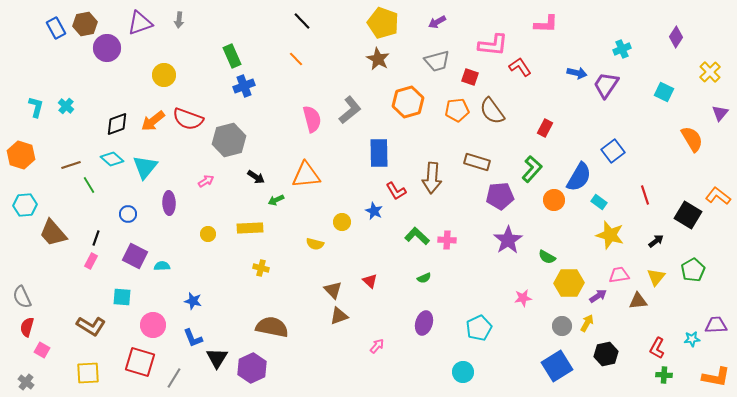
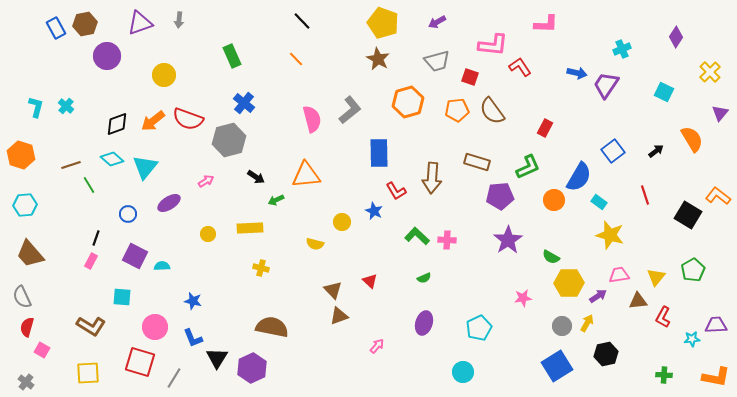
purple circle at (107, 48): moved 8 px down
blue cross at (244, 86): moved 17 px down; rotated 30 degrees counterclockwise
green L-shape at (532, 169): moved 4 px left, 2 px up; rotated 24 degrees clockwise
purple ellipse at (169, 203): rotated 60 degrees clockwise
brown trapezoid at (53, 233): moved 23 px left, 21 px down
black arrow at (656, 241): moved 90 px up
green semicircle at (547, 257): moved 4 px right
pink circle at (153, 325): moved 2 px right, 2 px down
red L-shape at (657, 348): moved 6 px right, 31 px up
